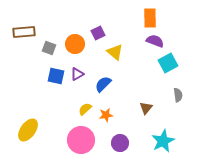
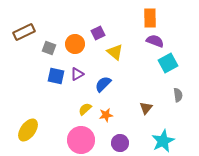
brown rectangle: rotated 20 degrees counterclockwise
